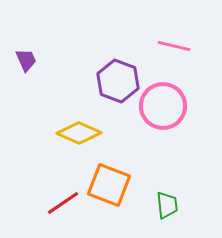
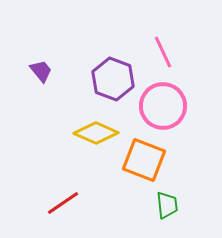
pink line: moved 11 px left, 6 px down; rotated 52 degrees clockwise
purple trapezoid: moved 15 px right, 11 px down; rotated 15 degrees counterclockwise
purple hexagon: moved 5 px left, 2 px up
yellow diamond: moved 17 px right
orange square: moved 35 px right, 25 px up
